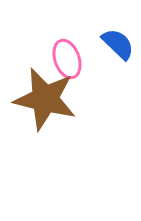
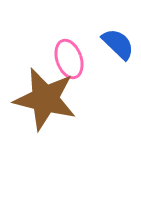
pink ellipse: moved 2 px right
